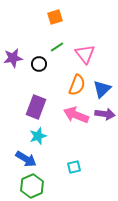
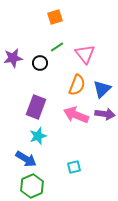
black circle: moved 1 px right, 1 px up
